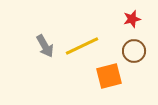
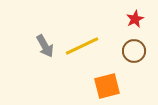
red star: moved 3 px right; rotated 12 degrees counterclockwise
orange square: moved 2 px left, 10 px down
